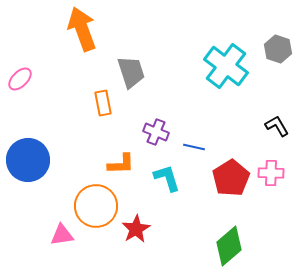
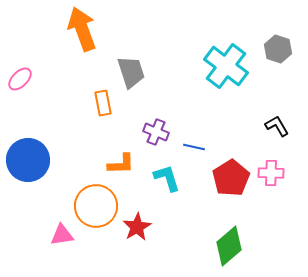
red star: moved 1 px right, 2 px up
